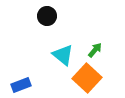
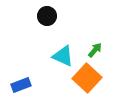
cyan triangle: moved 1 px down; rotated 15 degrees counterclockwise
